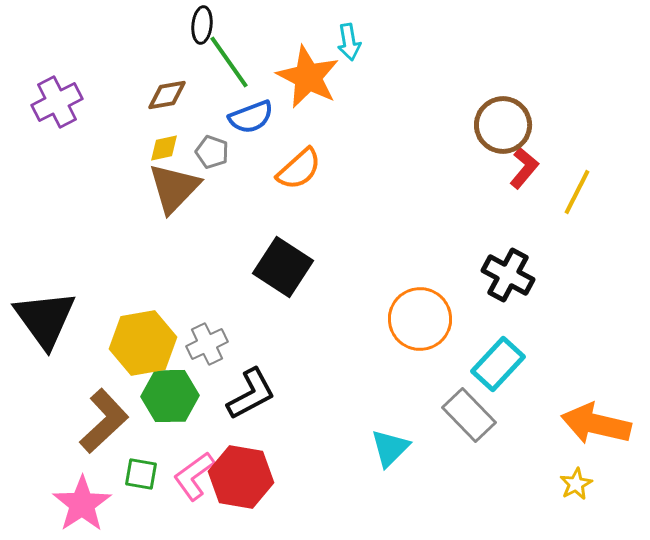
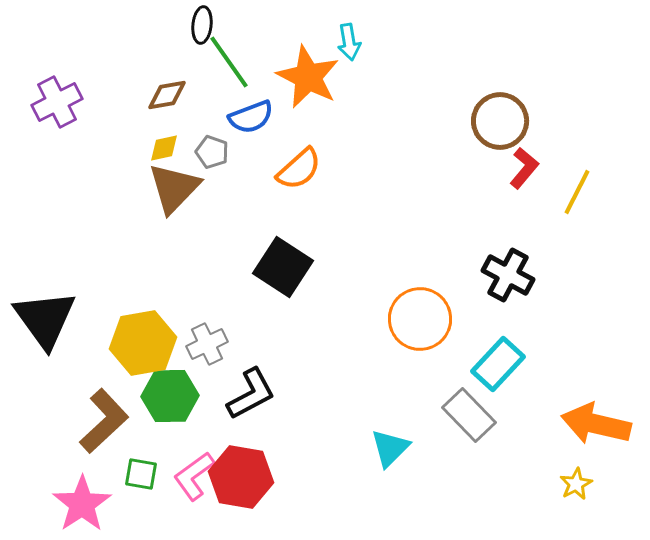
brown circle: moved 3 px left, 4 px up
